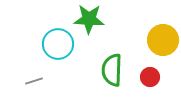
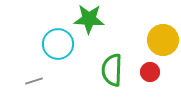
red circle: moved 5 px up
